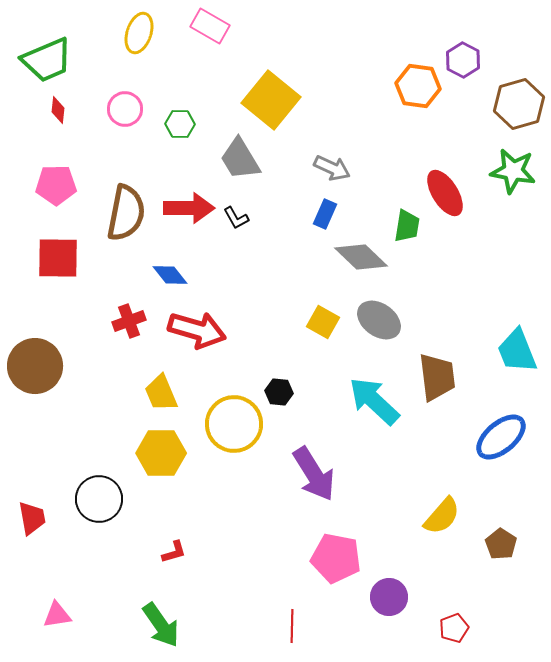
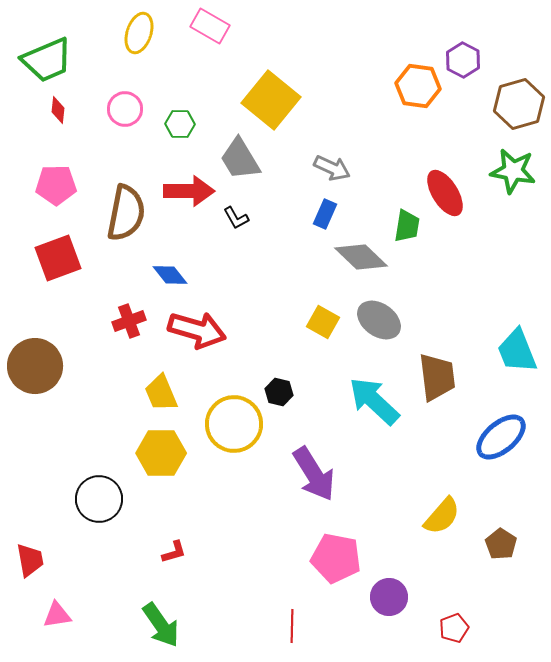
red arrow at (189, 208): moved 17 px up
red square at (58, 258): rotated 21 degrees counterclockwise
black hexagon at (279, 392): rotated 8 degrees clockwise
red trapezoid at (32, 518): moved 2 px left, 42 px down
